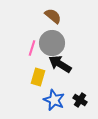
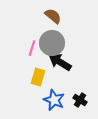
black arrow: moved 2 px up
